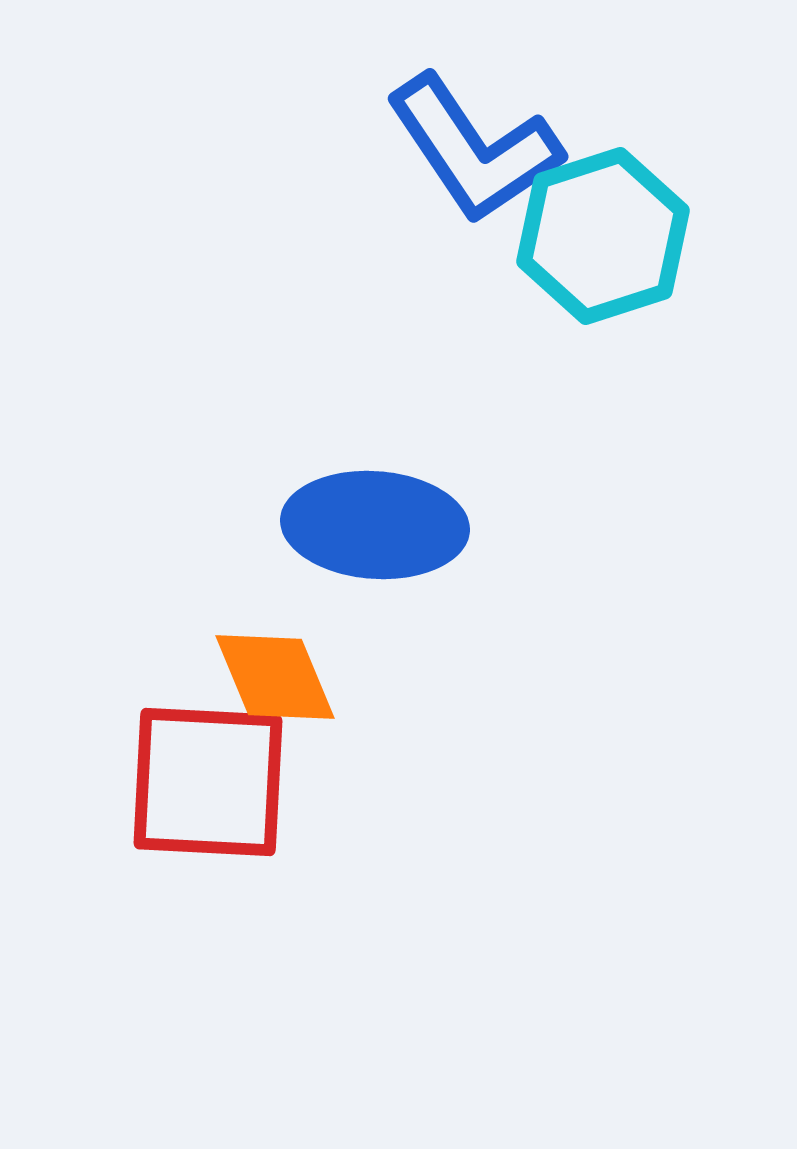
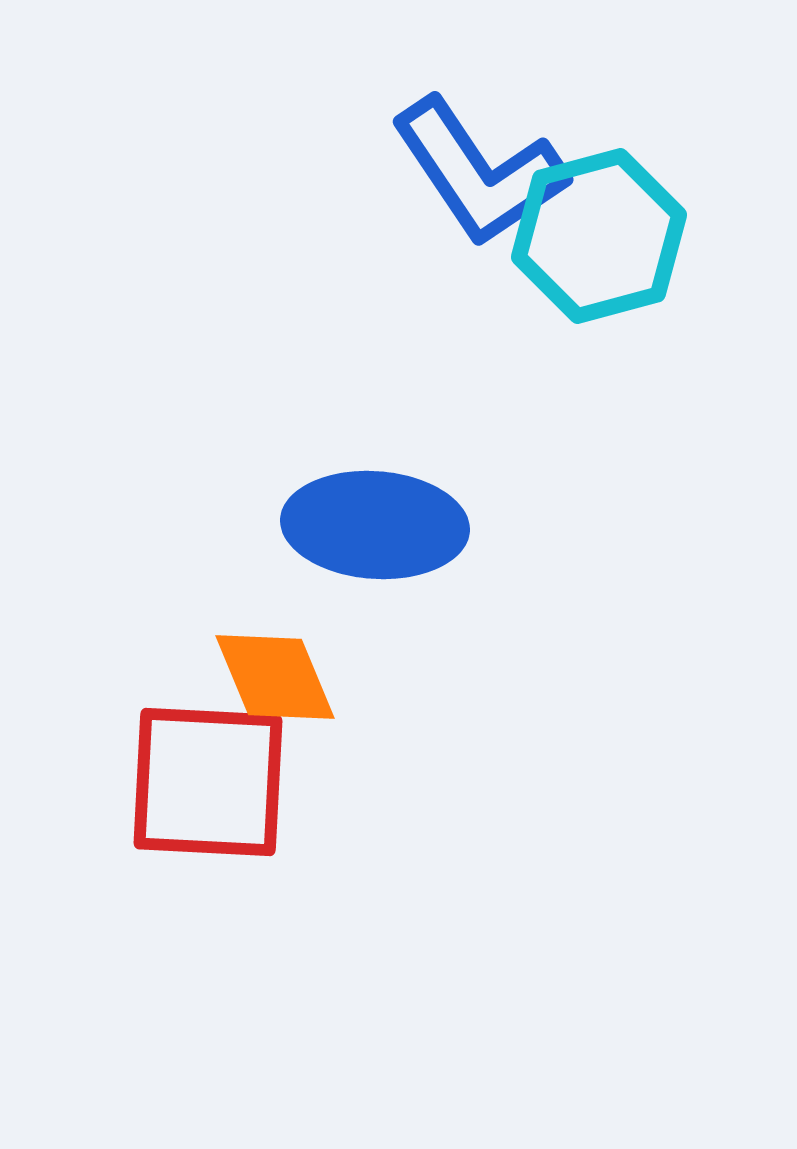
blue L-shape: moved 5 px right, 23 px down
cyan hexagon: moved 4 px left; rotated 3 degrees clockwise
